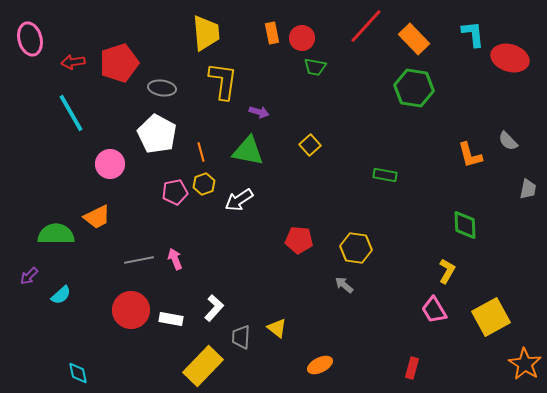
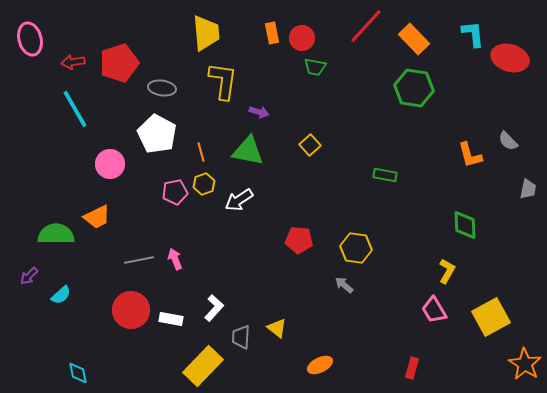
cyan line at (71, 113): moved 4 px right, 4 px up
